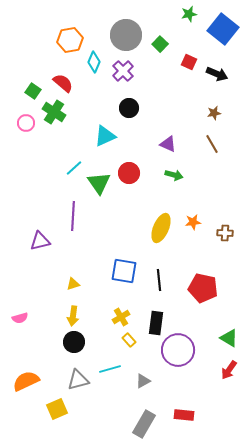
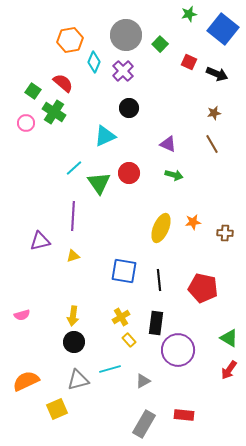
yellow triangle at (73, 284): moved 28 px up
pink semicircle at (20, 318): moved 2 px right, 3 px up
